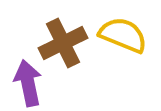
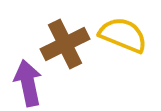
brown cross: moved 2 px right, 1 px down
